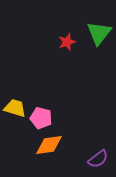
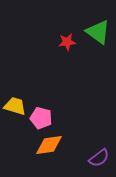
green triangle: moved 1 px left, 1 px up; rotated 32 degrees counterclockwise
red star: rotated 12 degrees clockwise
yellow trapezoid: moved 2 px up
purple semicircle: moved 1 px right, 1 px up
